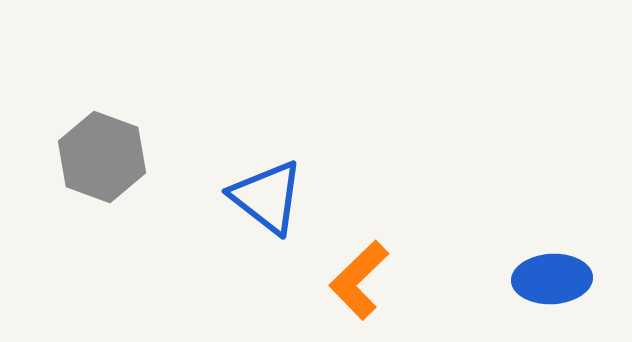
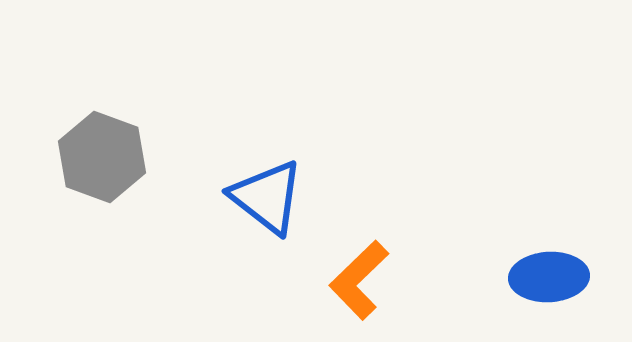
blue ellipse: moved 3 px left, 2 px up
